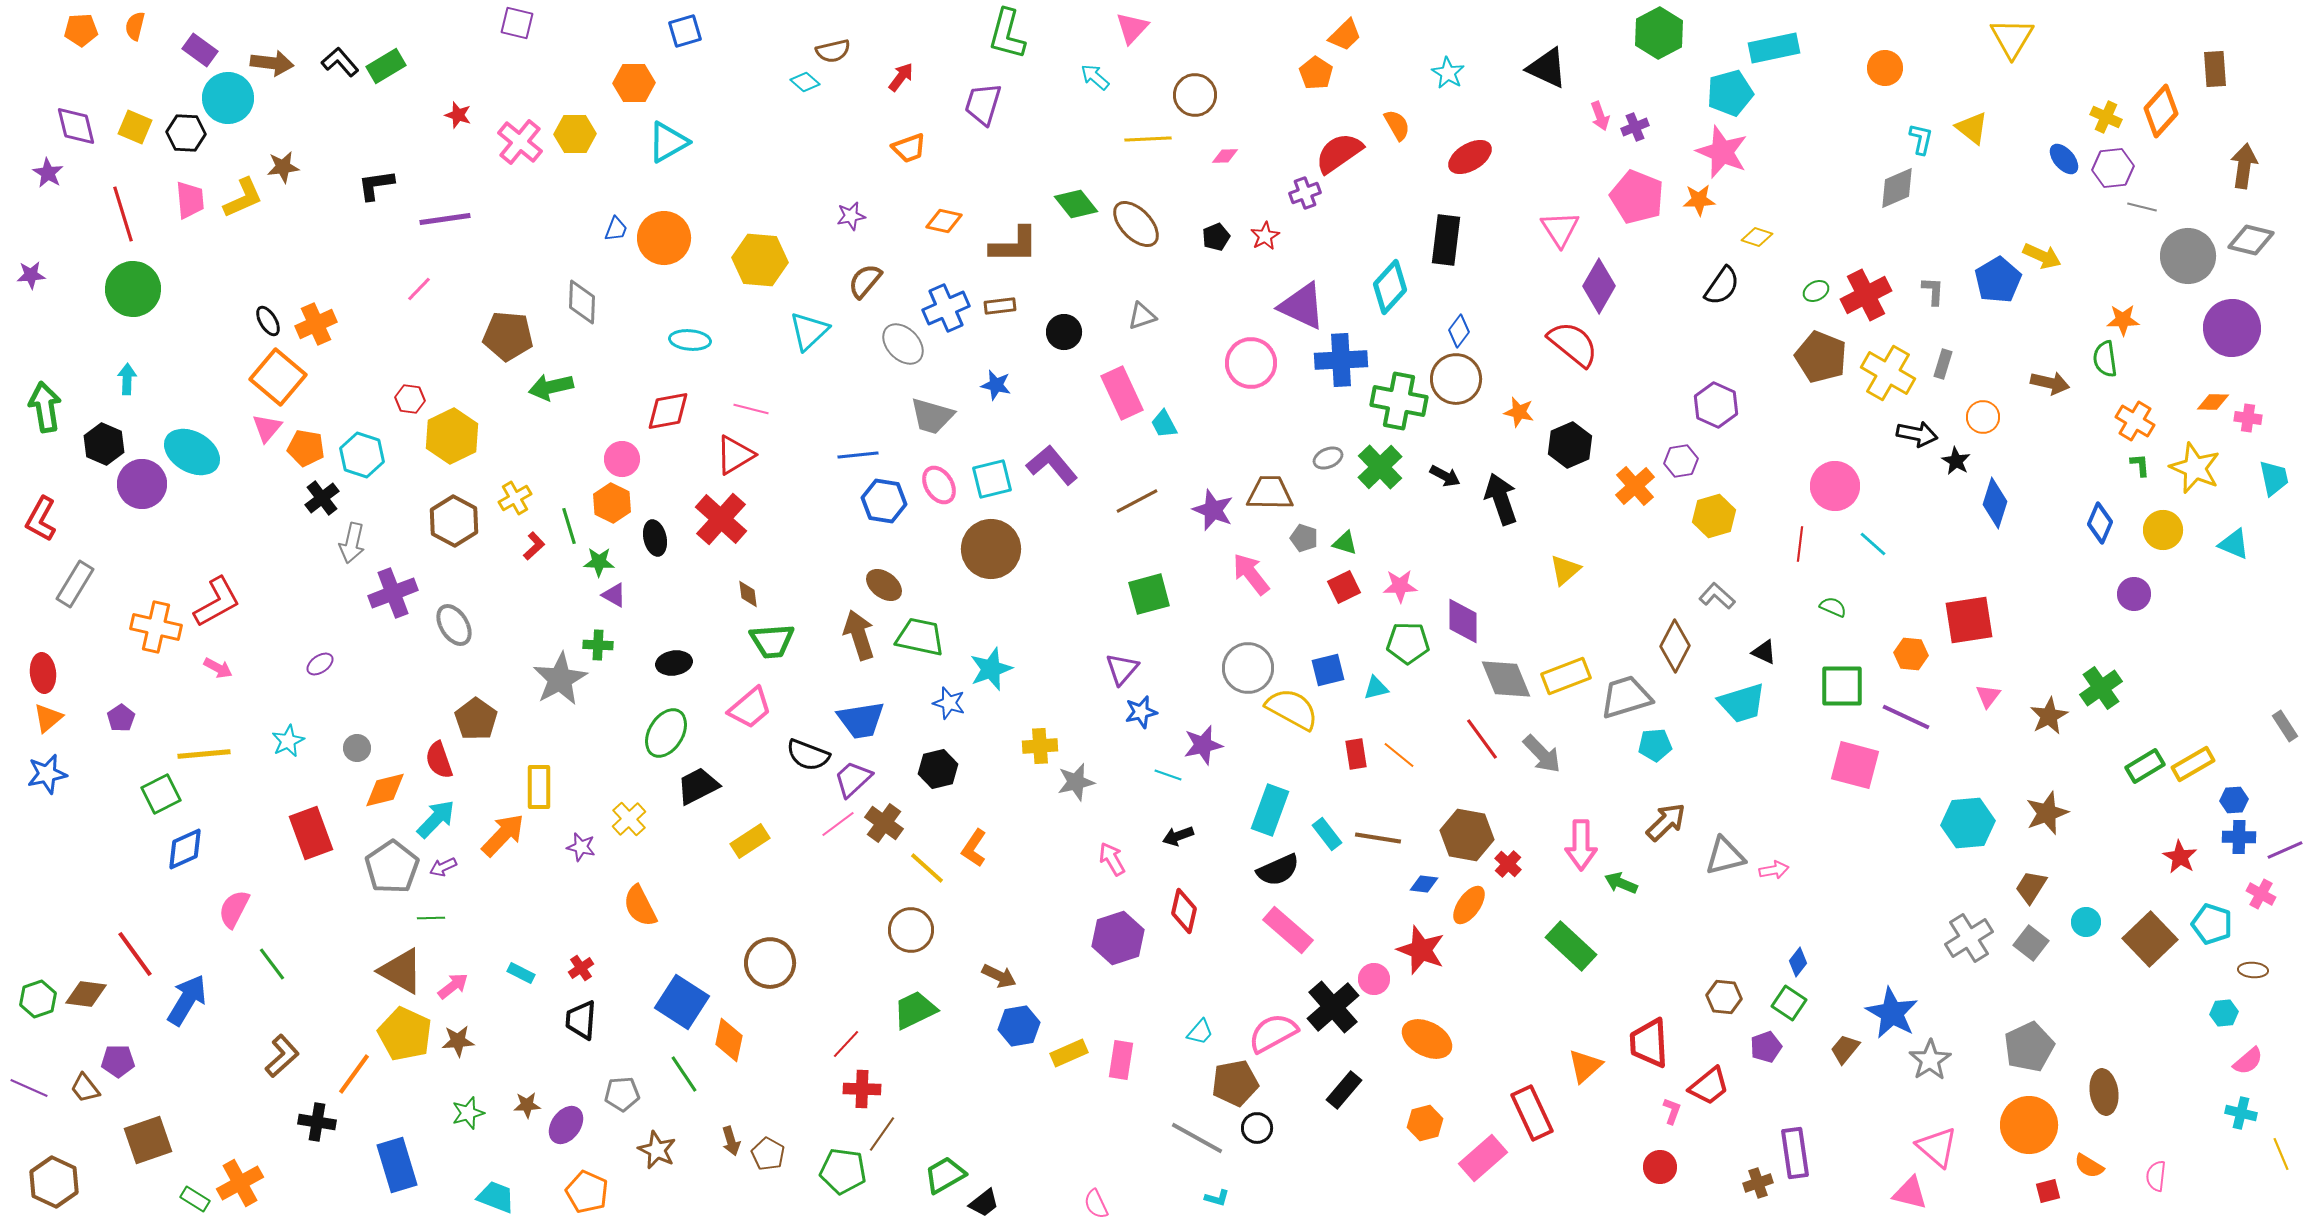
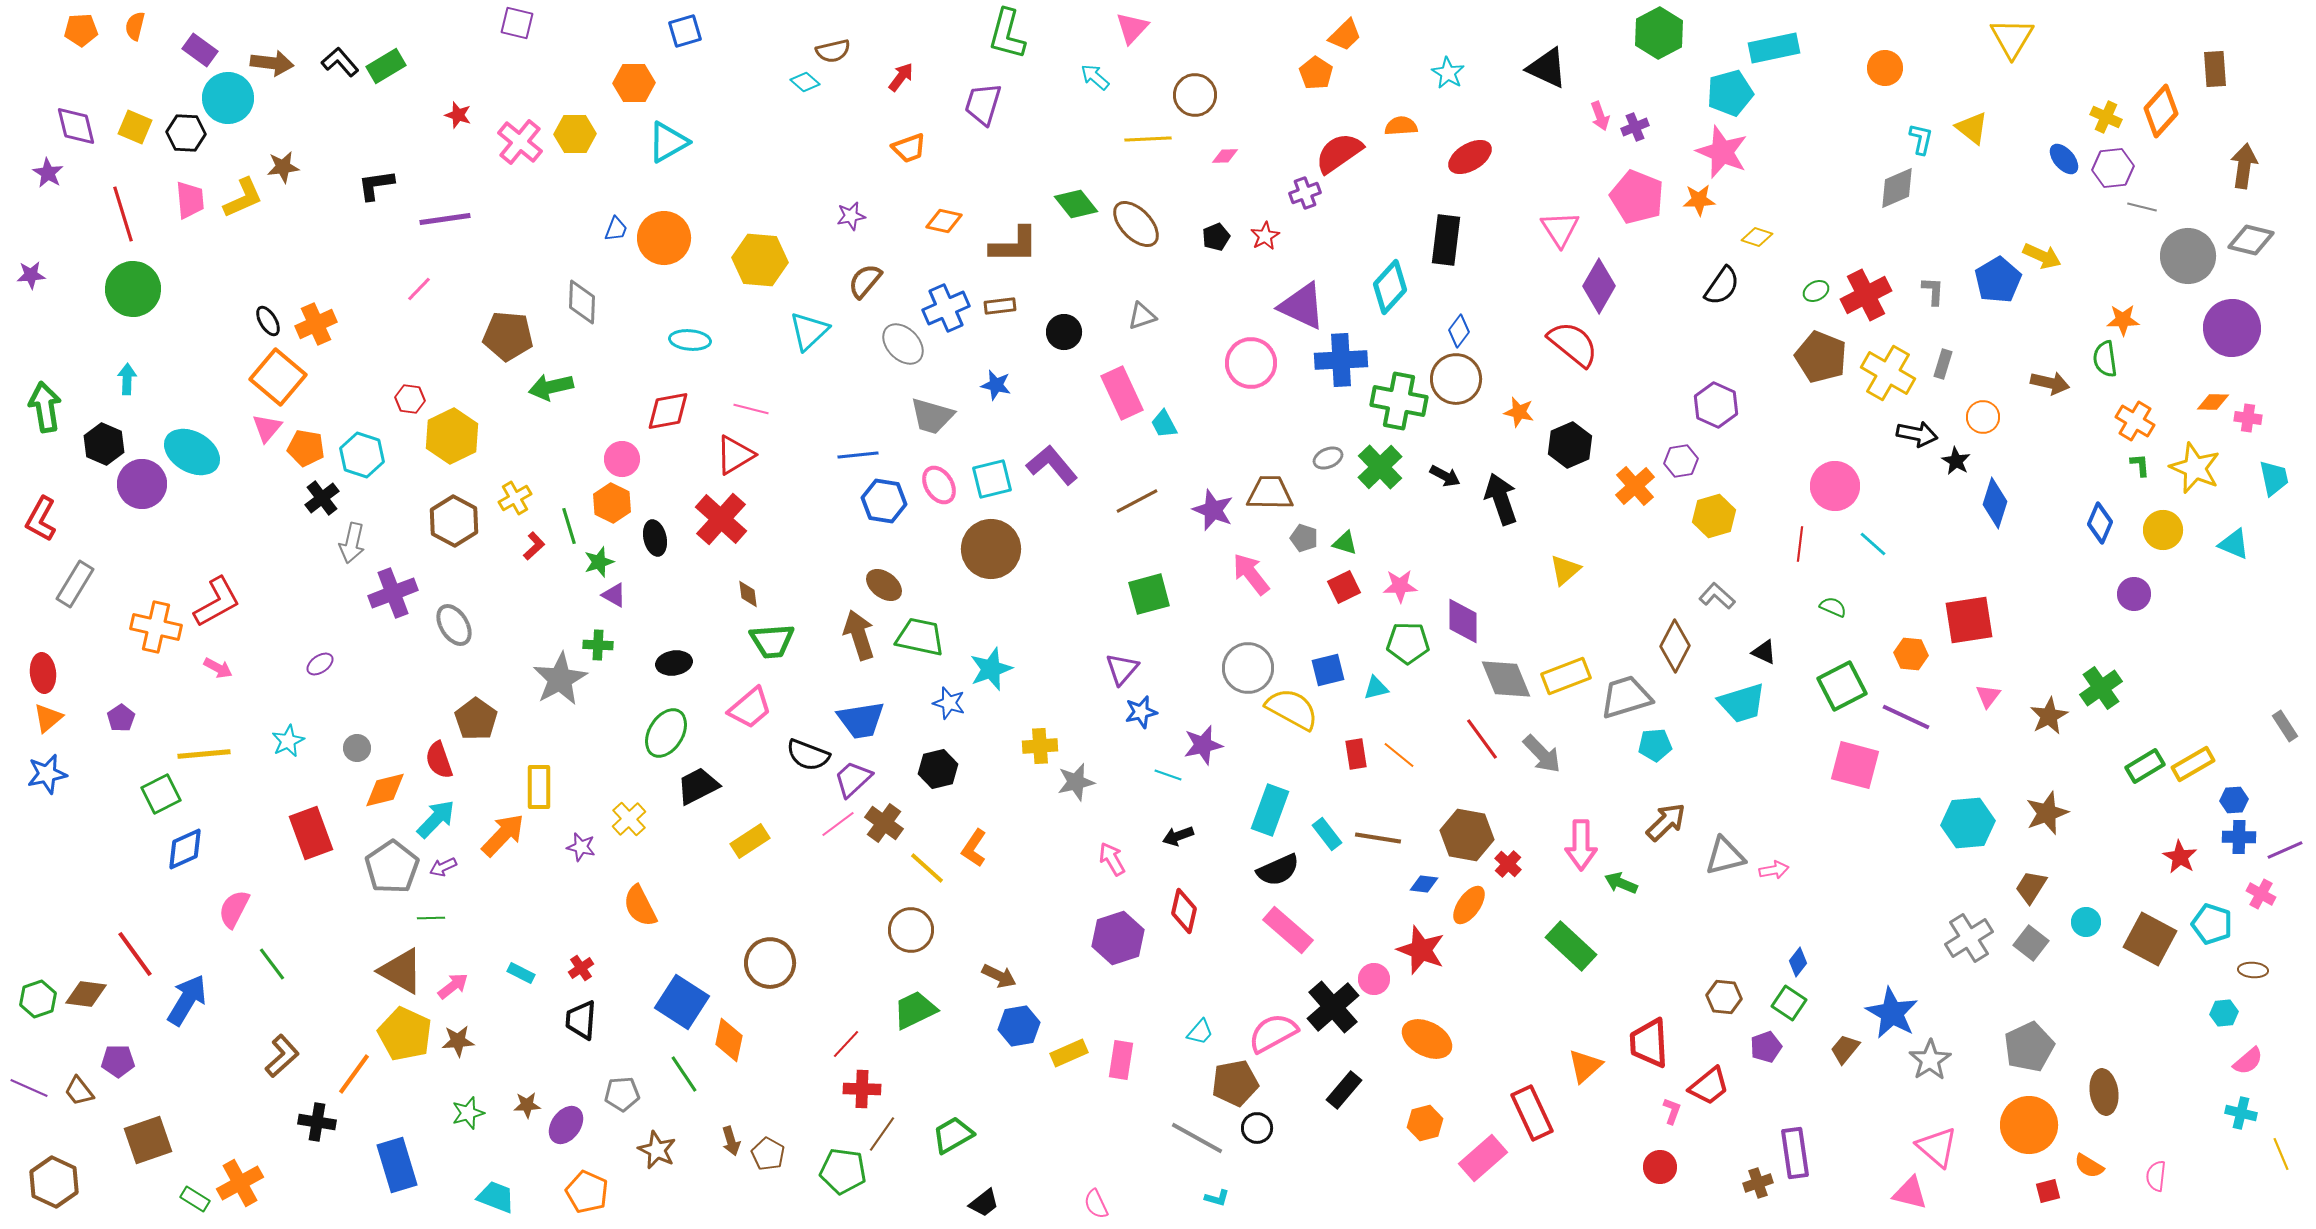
orange semicircle at (1397, 125): moved 4 px right, 1 px down; rotated 64 degrees counterclockwise
green star at (599, 562): rotated 20 degrees counterclockwise
green square at (1842, 686): rotated 27 degrees counterclockwise
brown square at (2150, 939): rotated 18 degrees counterclockwise
brown trapezoid at (85, 1088): moved 6 px left, 3 px down
green trapezoid at (945, 1175): moved 8 px right, 40 px up
